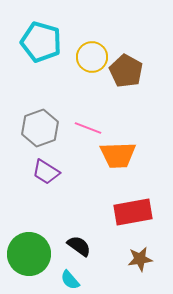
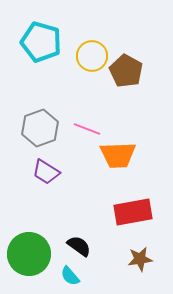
yellow circle: moved 1 px up
pink line: moved 1 px left, 1 px down
cyan semicircle: moved 4 px up
